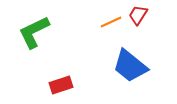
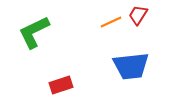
blue trapezoid: moved 1 px right; rotated 45 degrees counterclockwise
